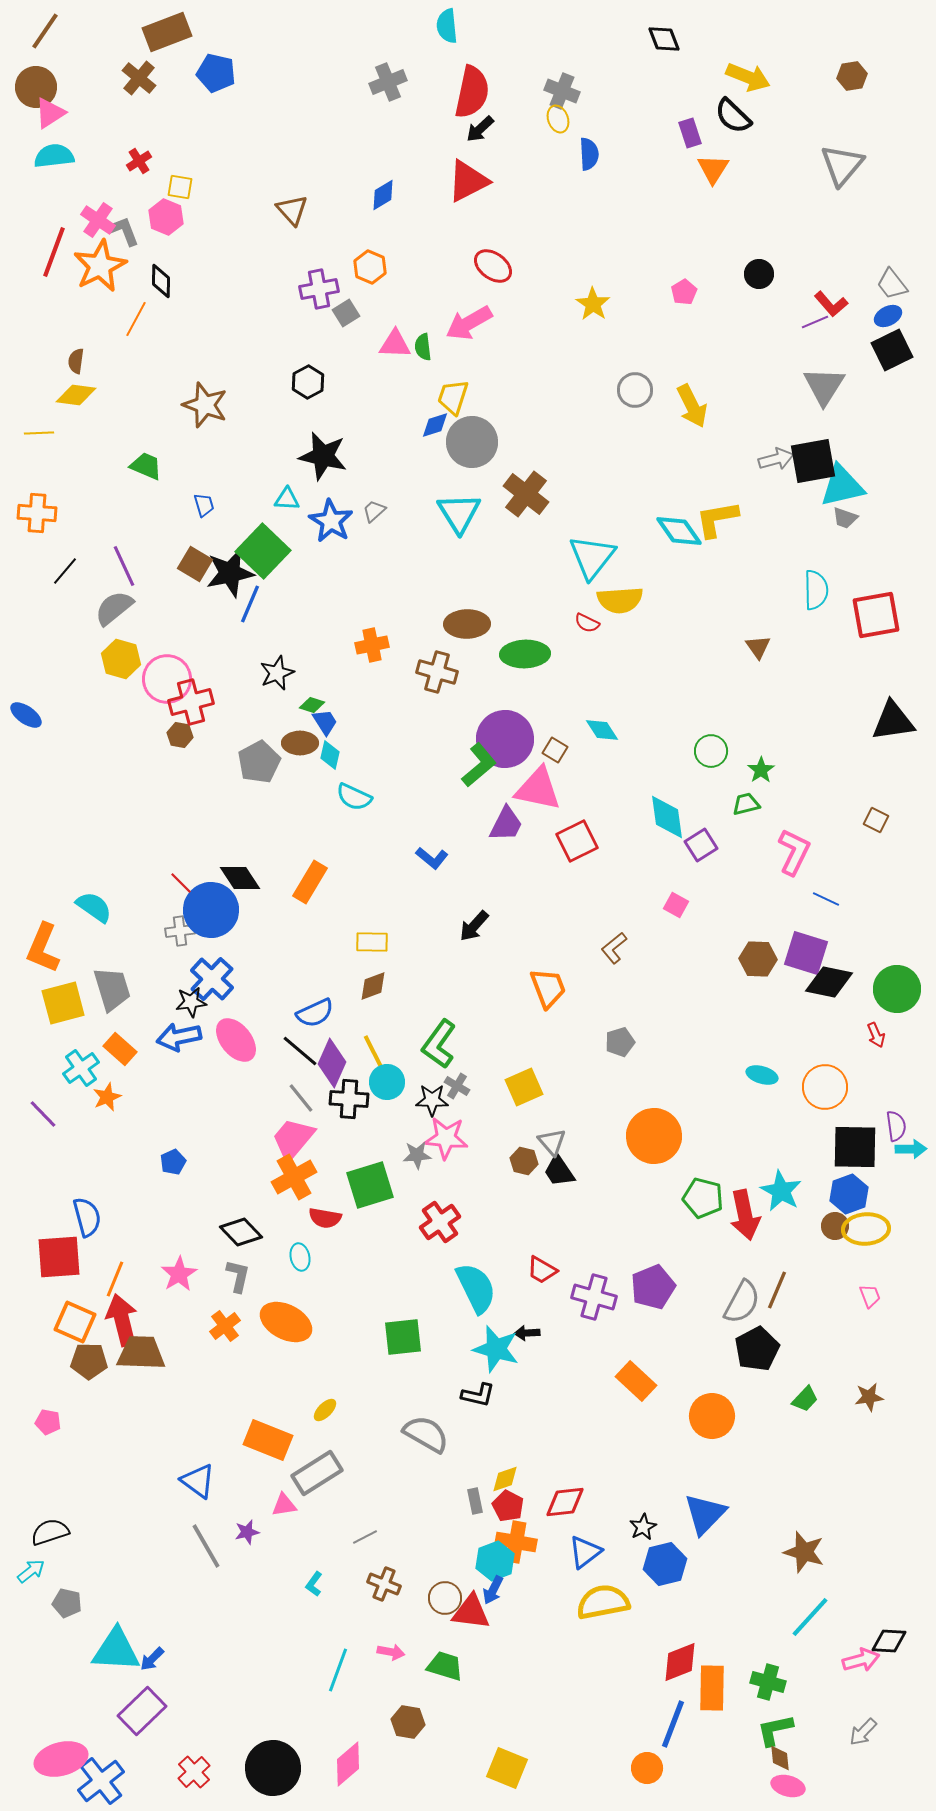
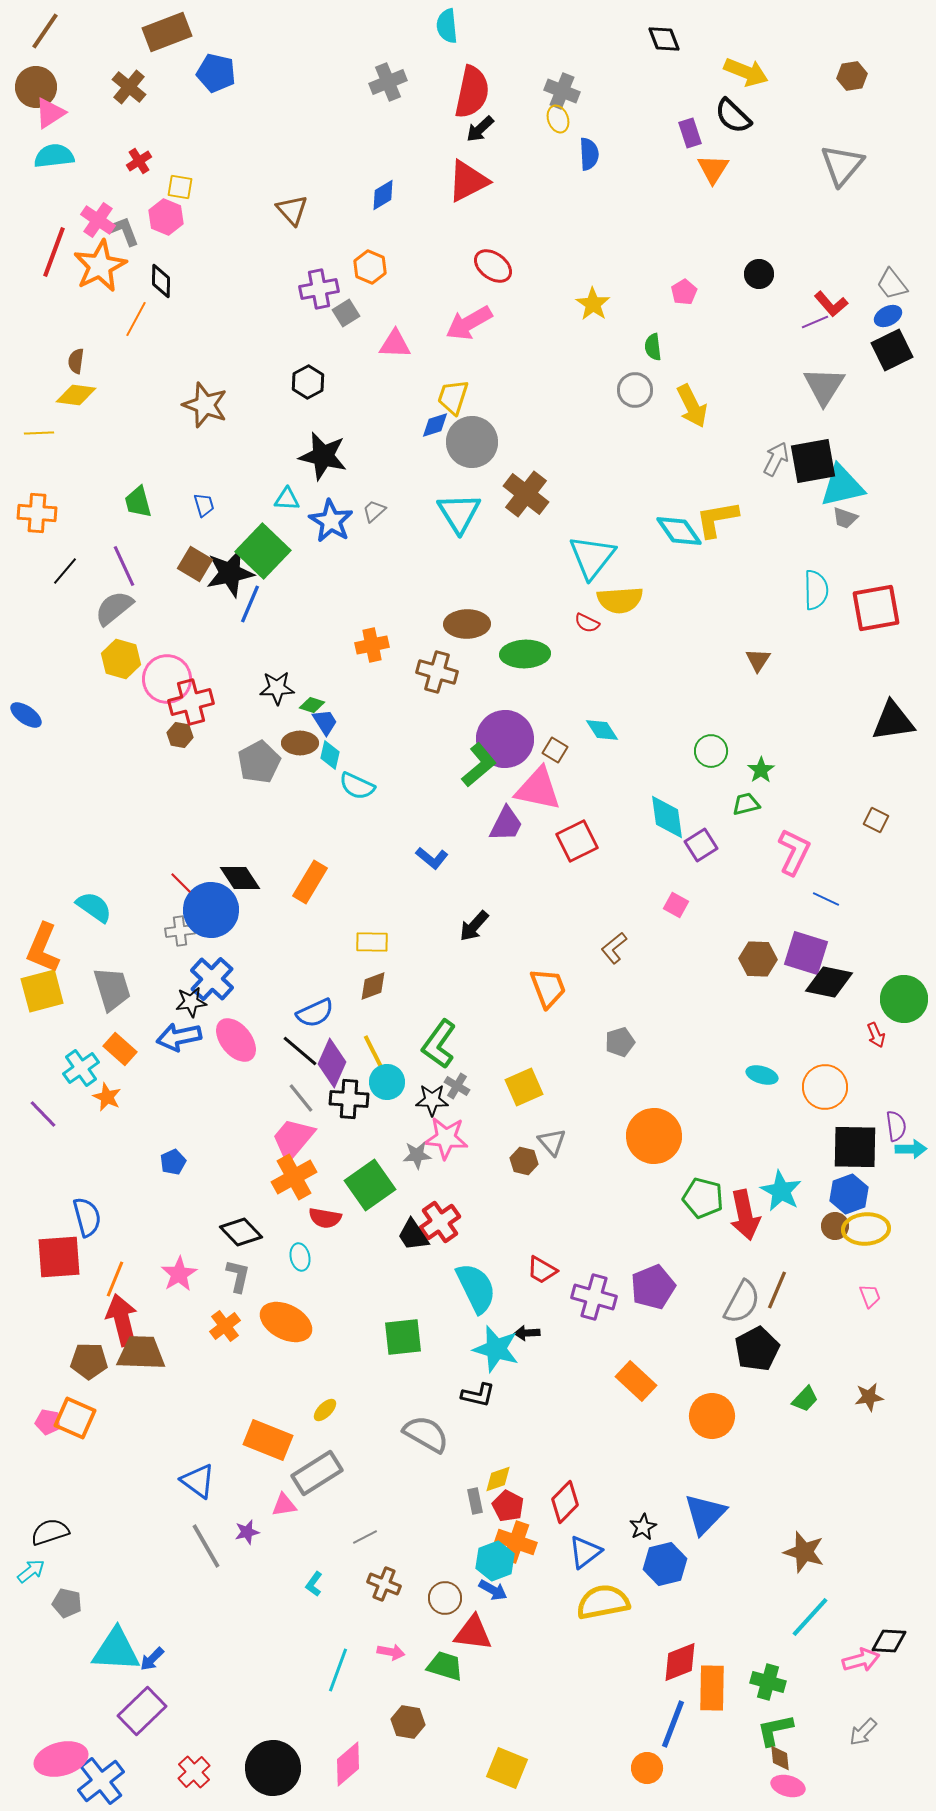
yellow arrow at (748, 77): moved 2 px left, 5 px up
brown cross at (139, 78): moved 10 px left, 9 px down
green semicircle at (423, 347): moved 230 px right
gray arrow at (776, 459): rotated 48 degrees counterclockwise
green trapezoid at (146, 466): moved 8 px left, 36 px down; rotated 128 degrees counterclockwise
red square at (876, 615): moved 7 px up
brown triangle at (758, 647): moved 13 px down; rotated 8 degrees clockwise
black star at (277, 673): moved 15 px down; rotated 20 degrees clockwise
cyan semicircle at (354, 797): moved 3 px right, 11 px up
green circle at (897, 989): moved 7 px right, 10 px down
yellow square at (63, 1003): moved 21 px left, 12 px up
orange star at (107, 1097): rotated 24 degrees counterclockwise
black trapezoid at (559, 1171): moved 146 px left, 64 px down
green square at (370, 1185): rotated 18 degrees counterclockwise
orange square at (75, 1322): moved 96 px down
yellow diamond at (505, 1479): moved 7 px left
red diamond at (565, 1502): rotated 39 degrees counterclockwise
orange cross at (516, 1542): rotated 9 degrees clockwise
blue arrow at (493, 1590): rotated 88 degrees counterclockwise
red triangle at (471, 1612): moved 2 px right, 21 px down
